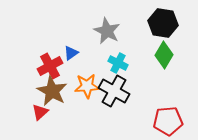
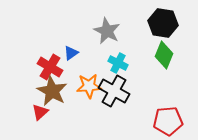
green diamond: rotated 8 degrees counterclockwise
red cross: moved 1 px down; rotated 30 degrees counterclockwise
orange star: moved 2 px right
